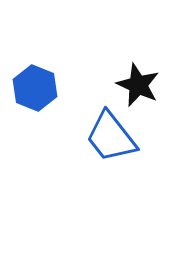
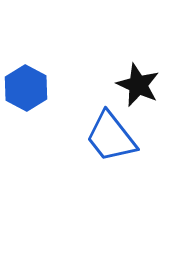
blue hexagon: moved 9 px left; rotated 6 degrees clockwise
